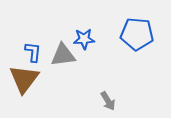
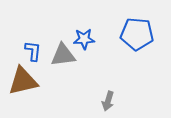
blue L-shape: moved 1 px up
brown triangle: moved 1 px left, 2 px down; rotated 40 degrees clockwise
gray arrow: rotated 48 degrees clockwise
